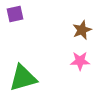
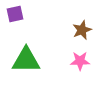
green triangle: moved 3 px right, 18 px up; rotated 16 degrees clockwise
